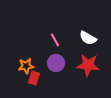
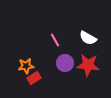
purple circle: moved 9 px right
red rectangle: rotated 40 degrees clockwise
